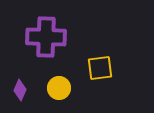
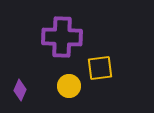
purple cross: moved 16 px right
yellow circle: moved 10 px right, 2 px up
